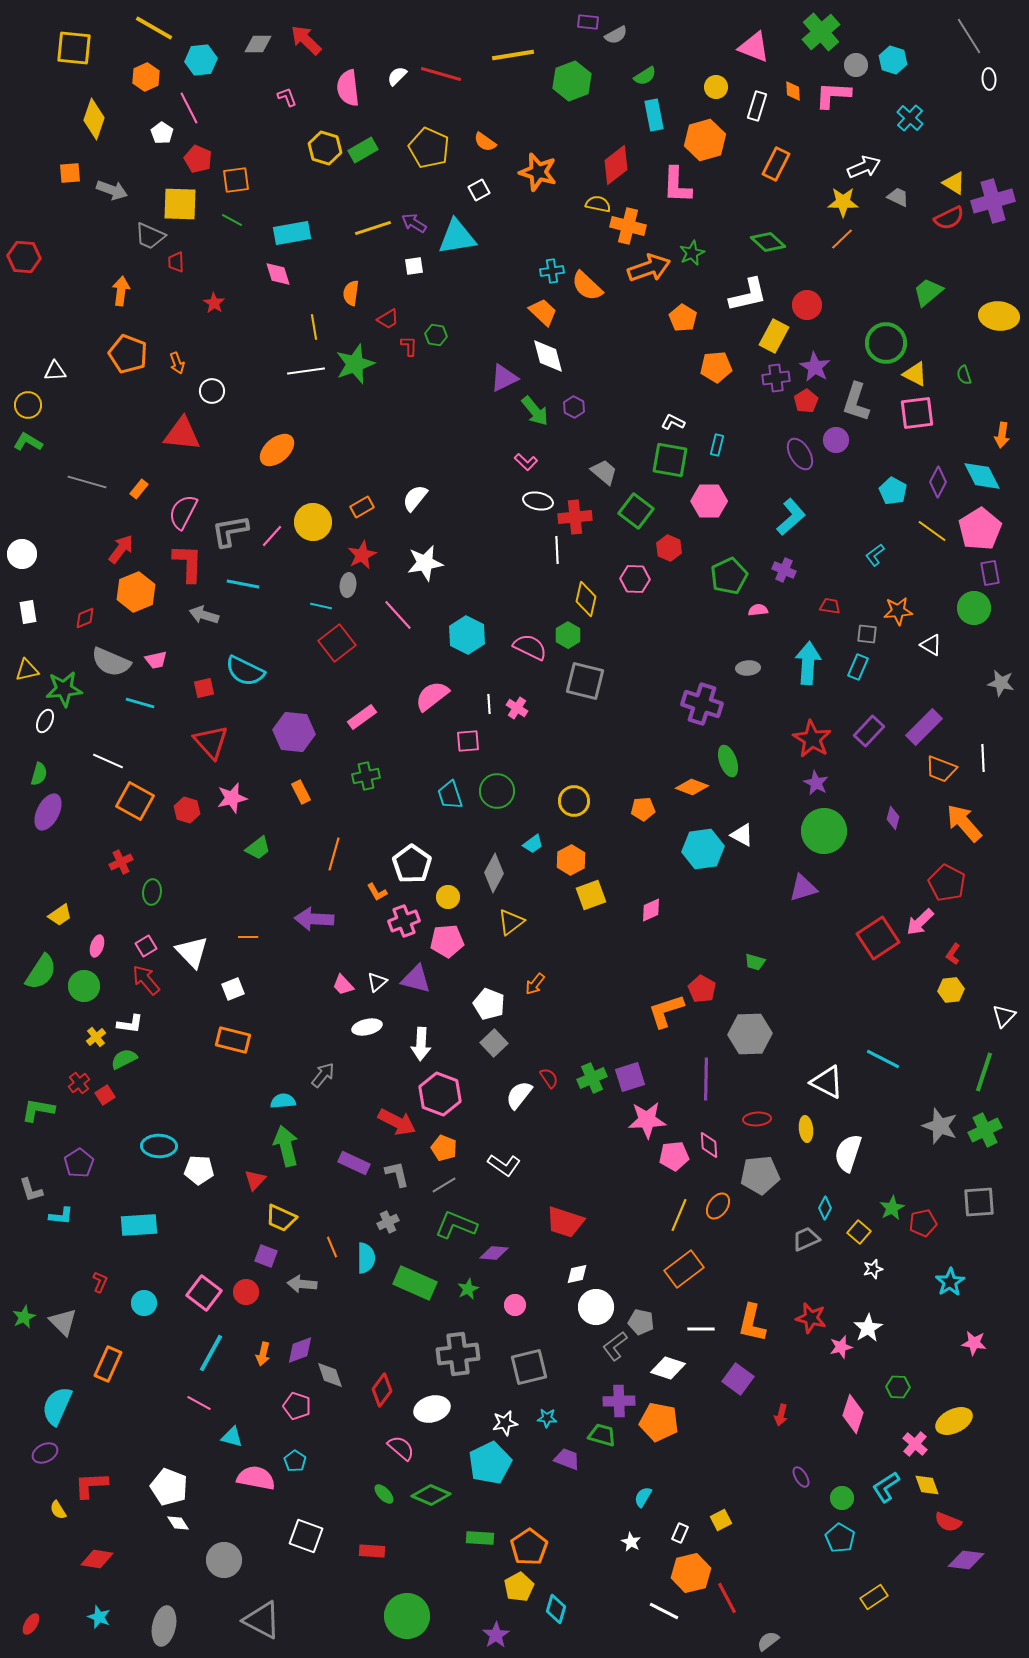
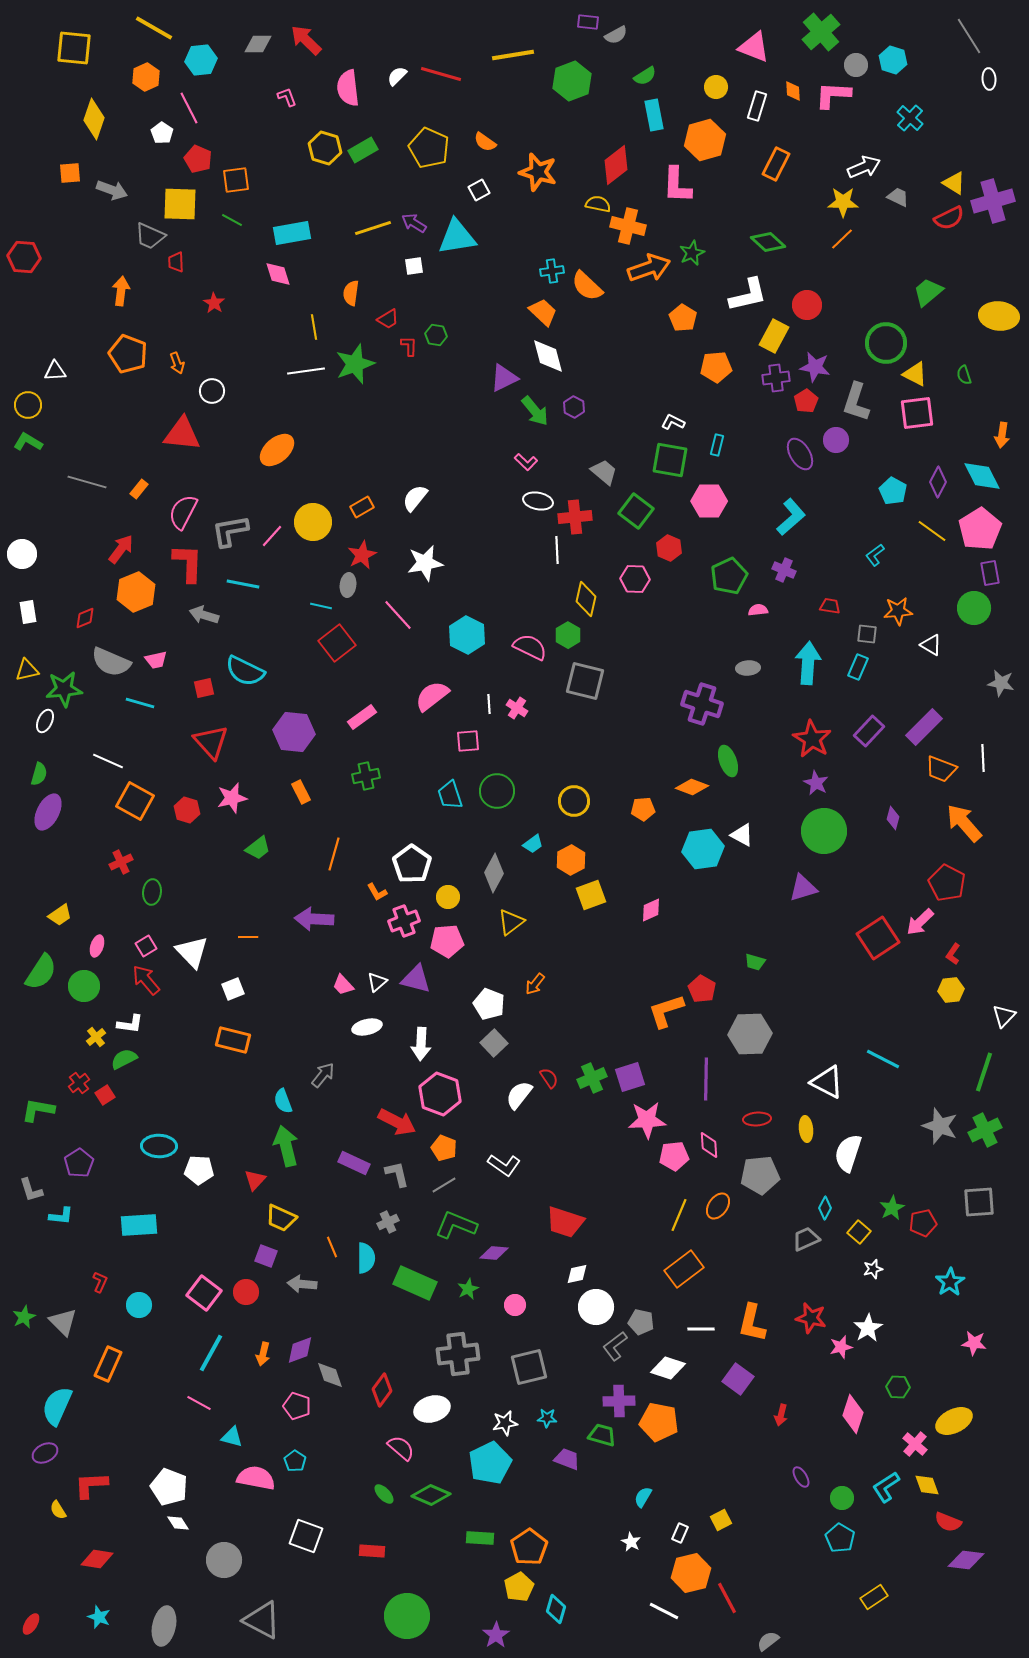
purple star at (815, 367): rotated 20 degrees counterclockwise
cyan semicircle at (283, 1101): rotated 105 degrees counterclockwise
cyan circle at (144, 1303): moved 5 px left, 2 px down
